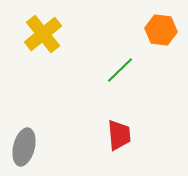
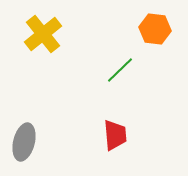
orange hexagon: moved 6 px left, 1 px up
red trapezoid: moved 4 px left
gray ellipse: moved 5 px up
